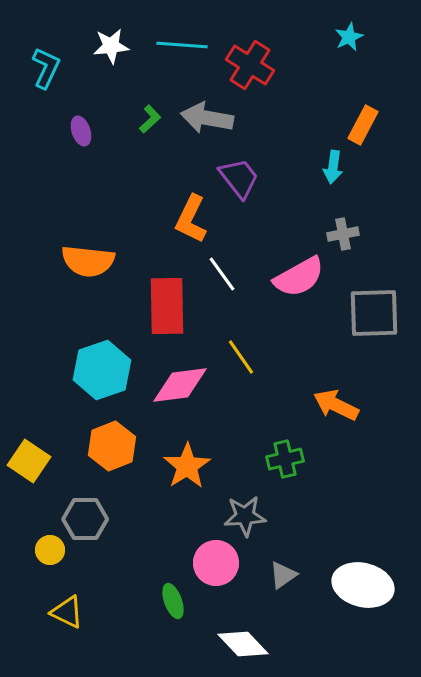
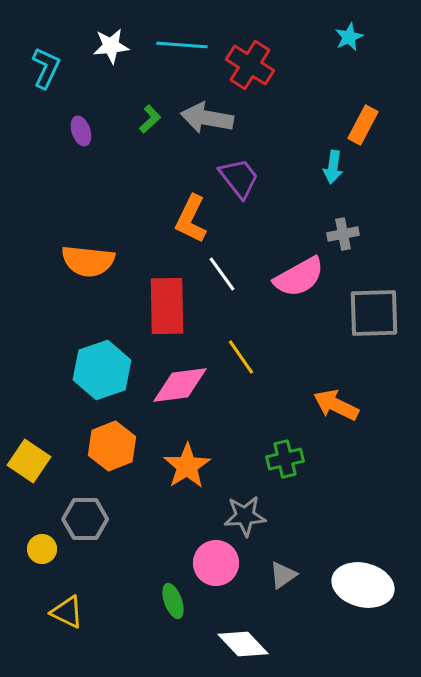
yellow circle: moved 8 px left, 1 px up
